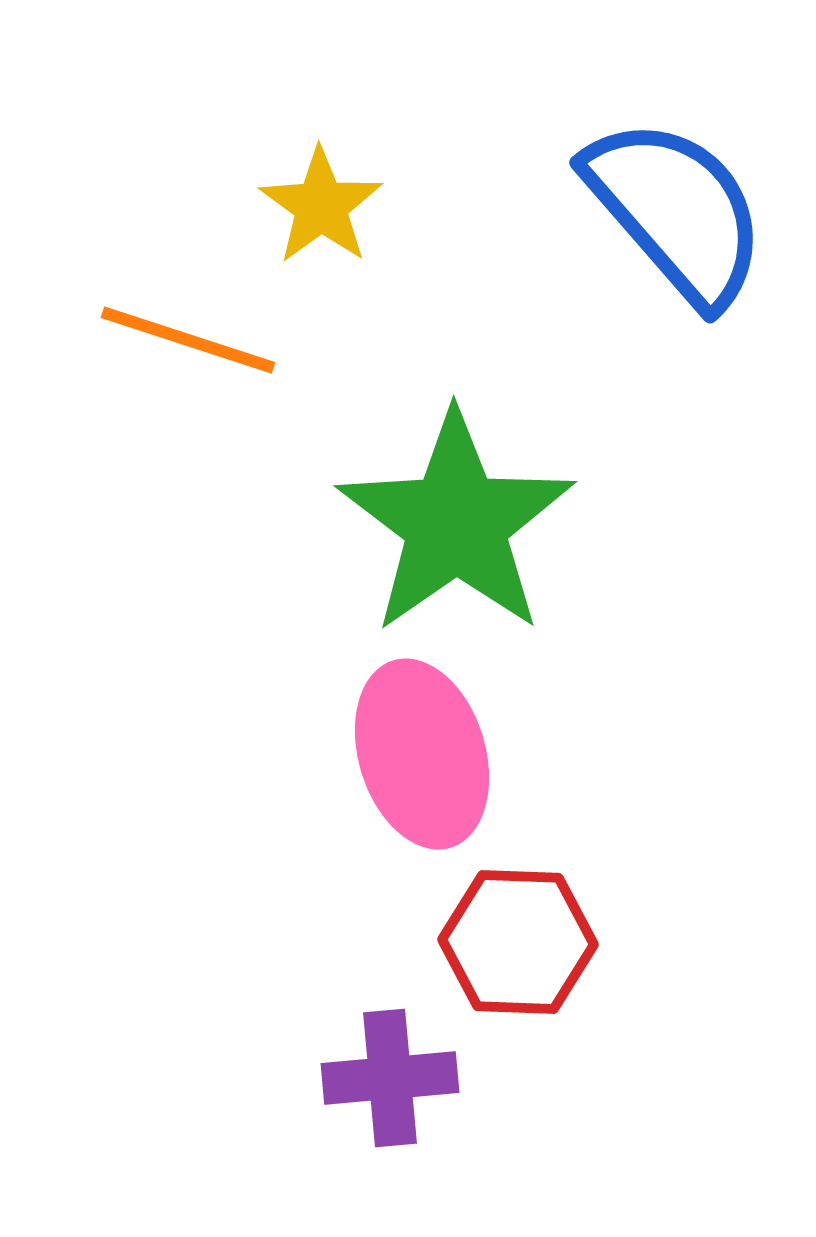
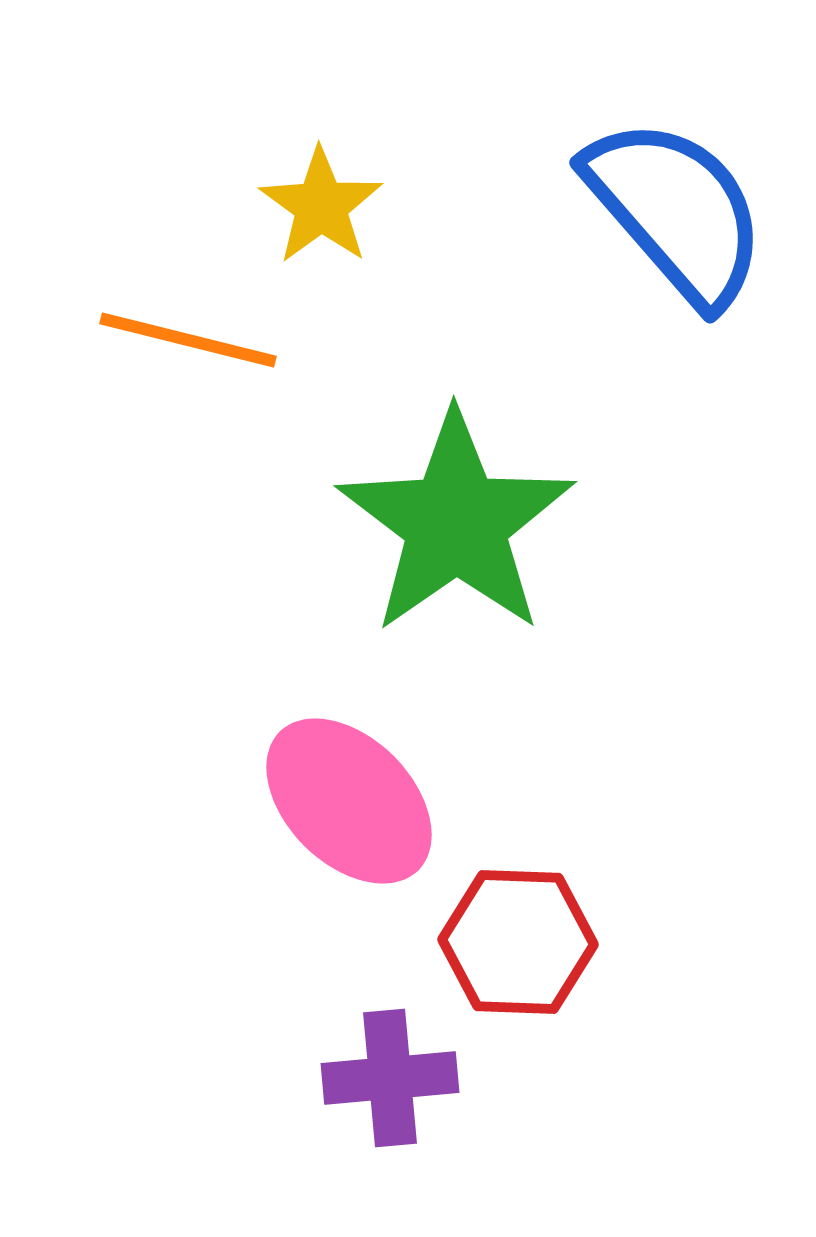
orange line: rotated 4 degrees counterclockwise
pink ellipse: moved 73 px left, 47 px down; rotated 28 degrees counterclockwise
